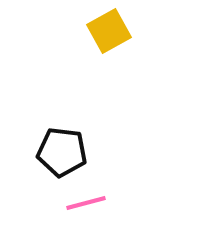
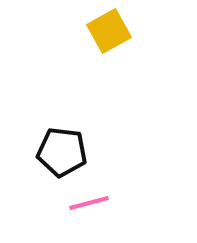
pink line: moved 3 px right
